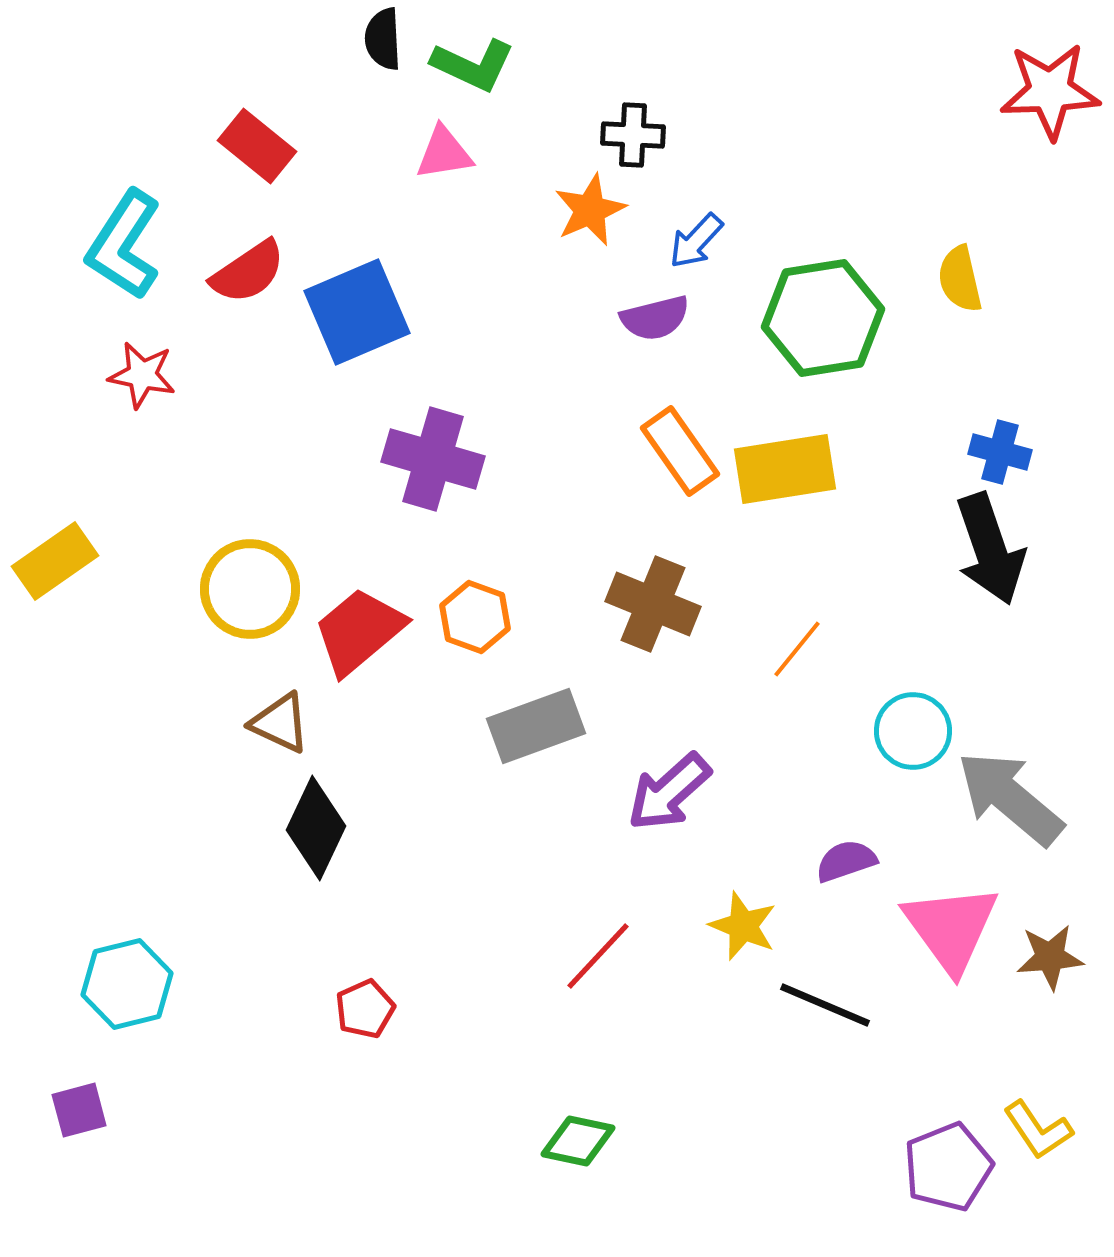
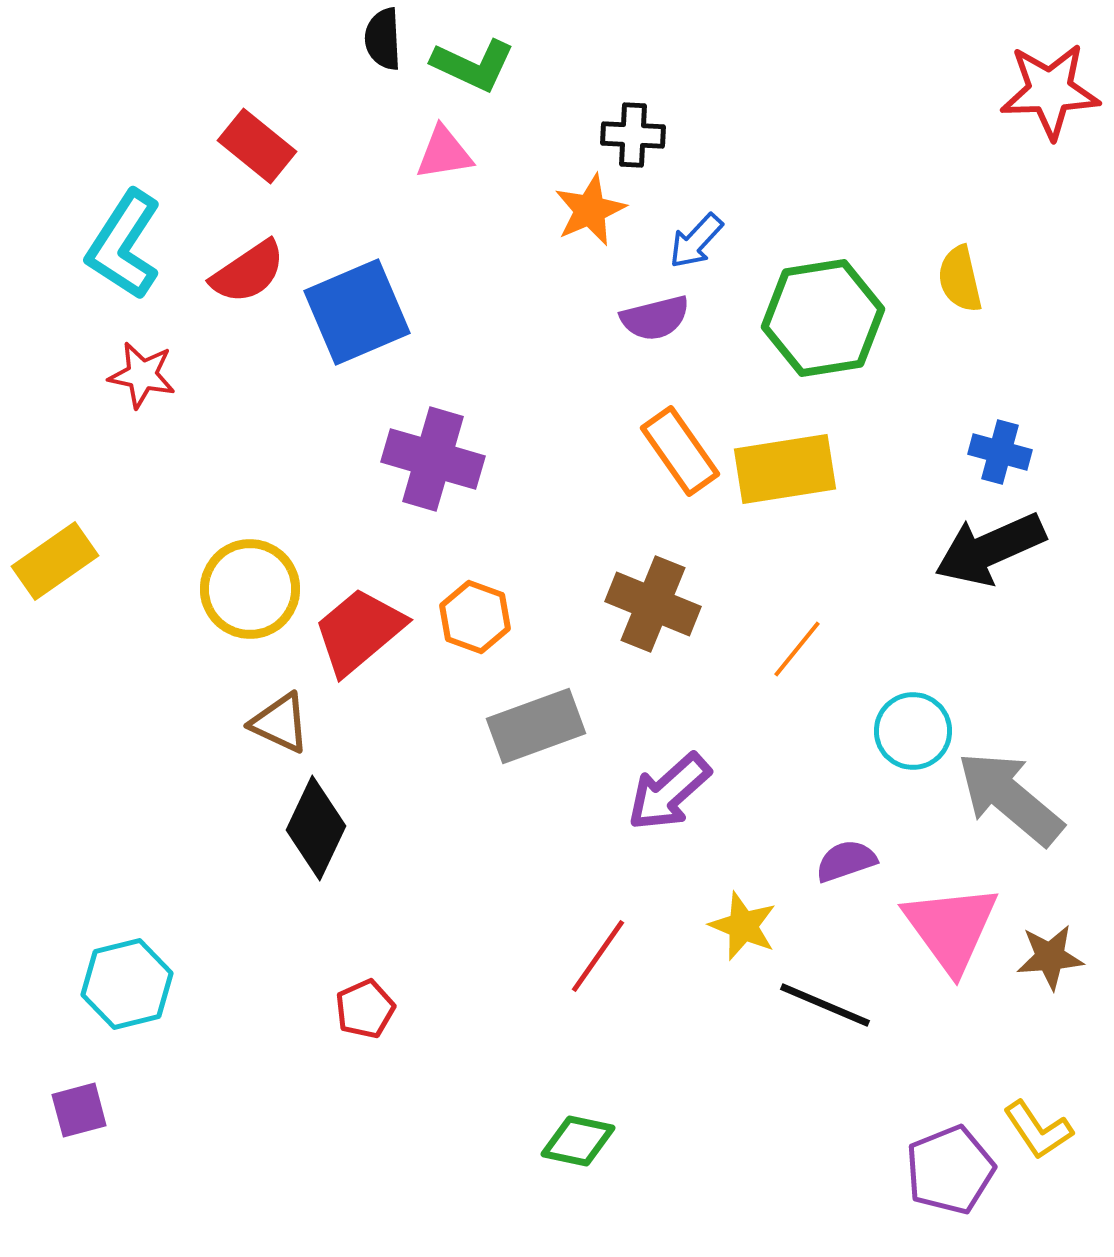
black arrow at (990, 549): rotated 85 degrees clockwise
red line at (598, 956): rotated 8 degrees counterclockwise
purple pentagon at (948, 1167): moved 2 px right, 3 px down
